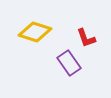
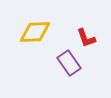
yellow diamond: rotated 20 degrees counterclockwise
